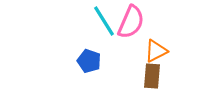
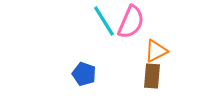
blue pentagon: moved 5 px left, 13 px down
